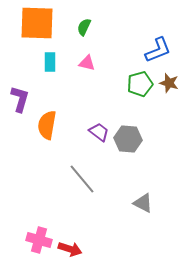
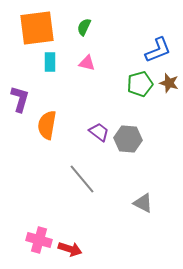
orange square: moved 5 px down; rotated 9 degrees counterclockwise
